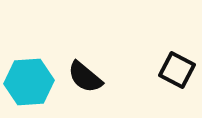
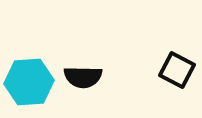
black semicircle: moved 2 px left; rotated 39 degrees counterclockwise
